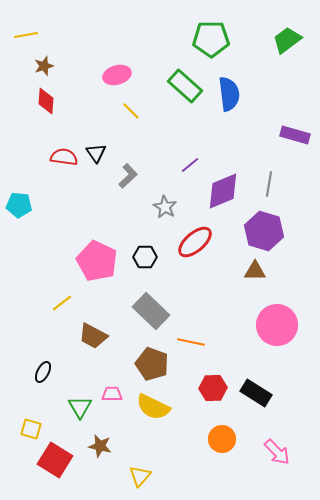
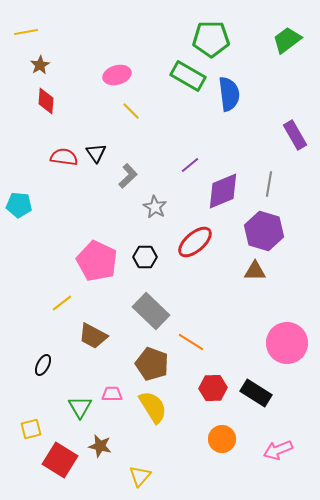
yellow line at (26, 35): moved 3 px up
brown star at (44, 66): moved 4 px left, 1 px up; rotated 12 degrees counterclockwise
green rectangle at (185, 86): moved 3 px right, 10 px up; rotated 12 degrees counterclockwise
purple rectangle at (295, 135): rotated 44 degrees clockwise
gray star at (165, 207): moved 10 px left
pink circle at (277, 325): moved 10 px right, 18 px down
orange line at (191, 342): rotated 20 degrees clockwise
black ellipse at (43, 372): moved 7 px up
yellow semicircle at (153, 407): rotated 148 degrees counterclockwise
yellow square at (31, 429): rotated 30 degrees counterclockwise
pink arrow at (277, 452): moved 1 px right, 2 px up; rotated 112 degrees clockwise
red square at (55, 460): moved 5 px right
